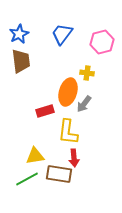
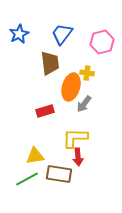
brown trapezoid: moved 29 px right, 2 px down
orange ellipse: moved 3 px right, 5 px up
yellow L-shape: moved 7 px right, 6 px down; rotated 84 degrees clockwise
red arrow: moved 4 px right, 1 px up
